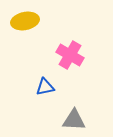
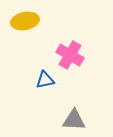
blue triangle: moved 7 px up
